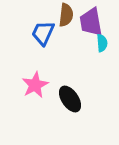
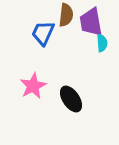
pink star: moved 2 px left, 1 px down
black ellipse: moved 1 px right
